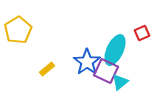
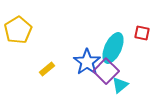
red square: rotated 35 degrees clockwise
cyan ellipse: moved 2 px left, 2 px up
purple square: rotated 20 degrees clockwise
cyan triangle: moved 3 px down
